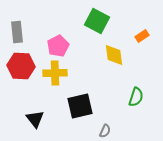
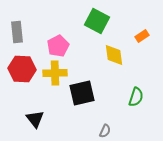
red hexagon: moved 1 px right, 3 px down
black square: moved 2 px right, 13 px up
